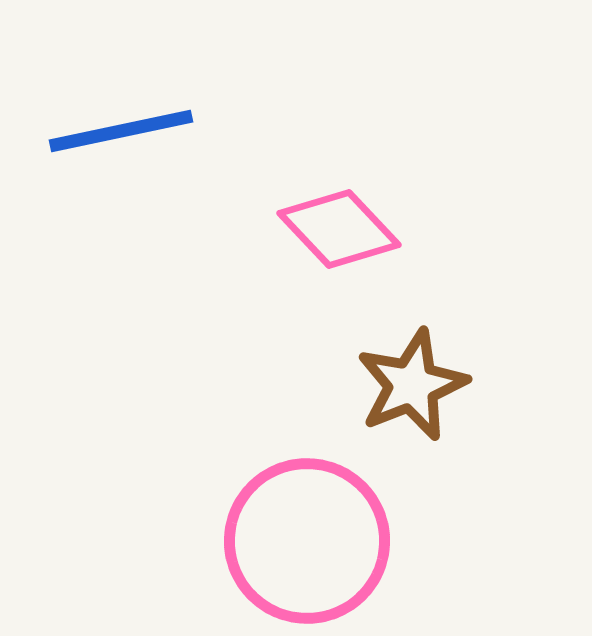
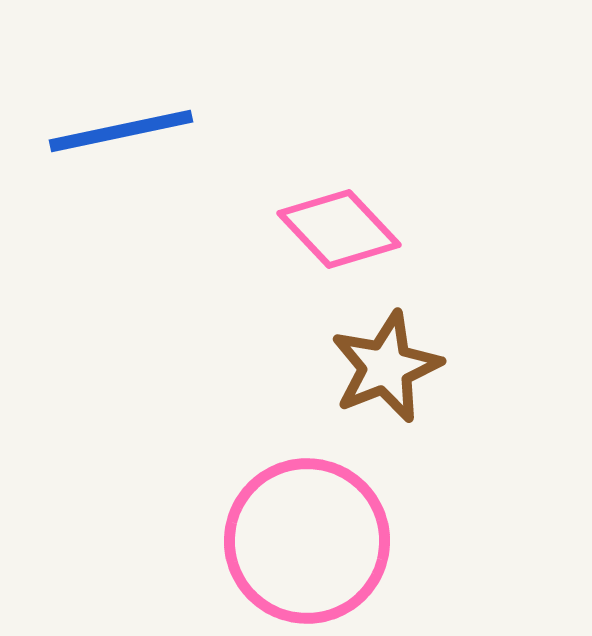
brown star: moved 26 px left, 18 px up
